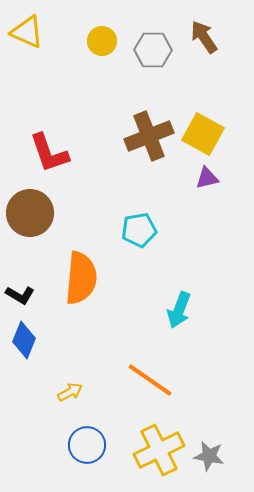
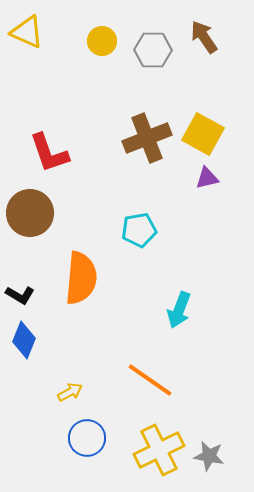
brown cross: moved 2 px left, 2 px down
blue circle: moved 7 px up
